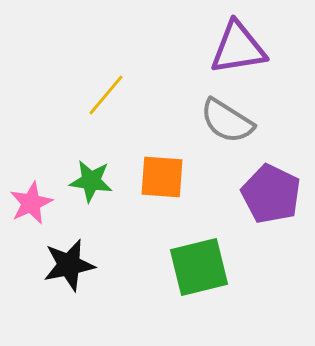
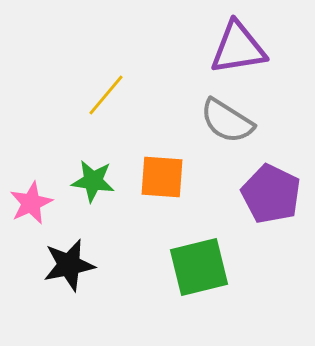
green star: moved 2 px right
